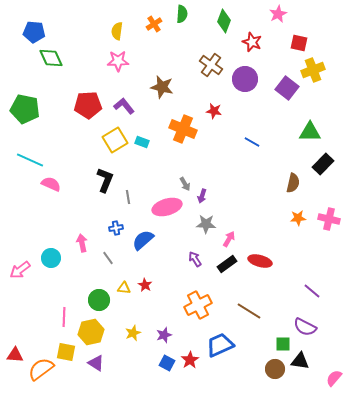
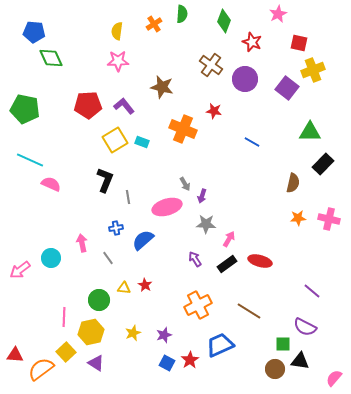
yellow square at (66, 352): rotated 36 degrees clockwise
